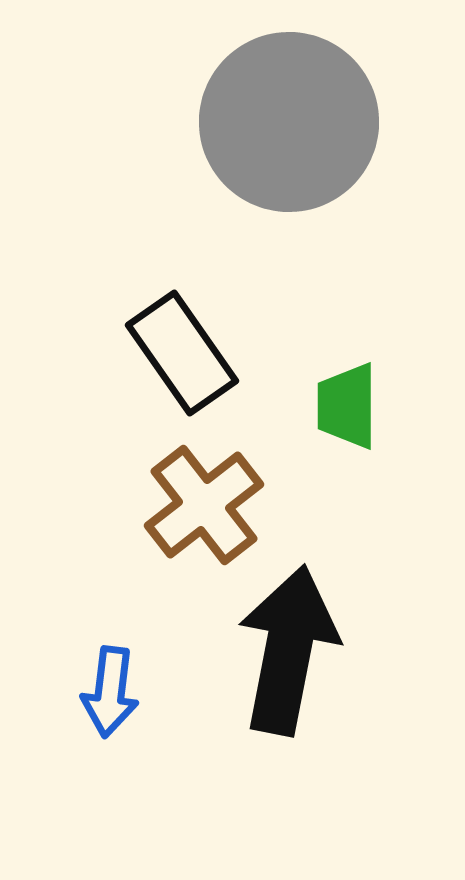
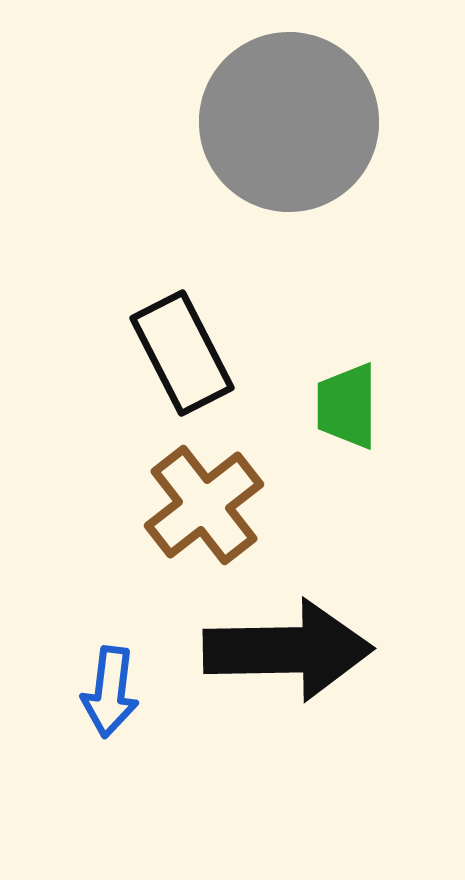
black rectangle: rotated 8 degrees clockwise
black arrow: rotated 78 degrees clockwise
